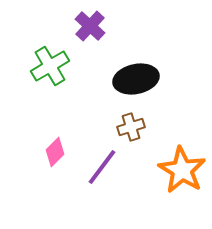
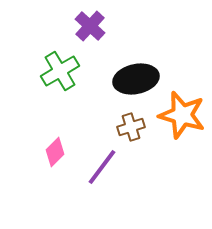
green cross: moved 10 px right, 5 px down
orange star: moved 55 px up; rotated 15 degrees counterclockwise
